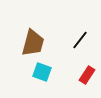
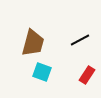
black line: rotated 24 degrees clockwise
